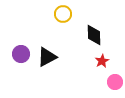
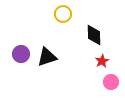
black triangle: rotated 10 degrees clockwise
pink circle: moved 4 px left
